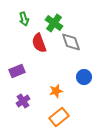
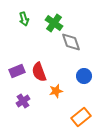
red semicircle: moved 29 px down
blue circle: moved 1 px up
orange rectangle: moved 22 px right
